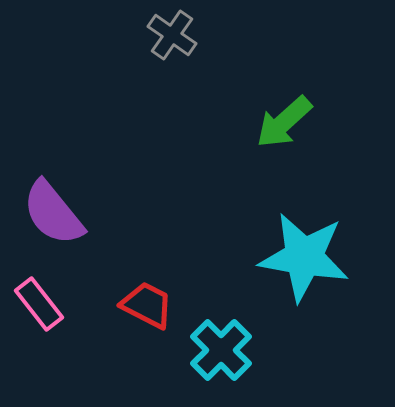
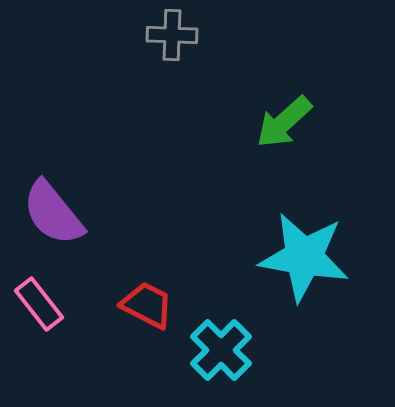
gray cross: rotated 33 degrees counterclockwise
